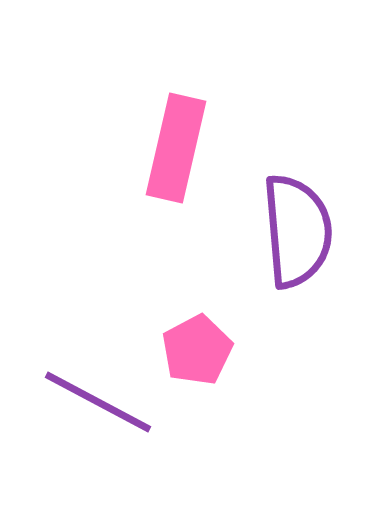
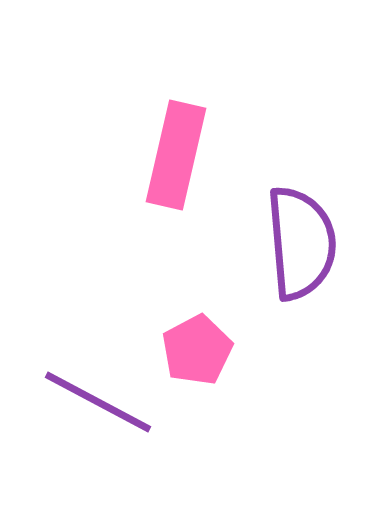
pink rectangle: moved 7 px down
purple semicircle: moved 4 px right, 12 px down
